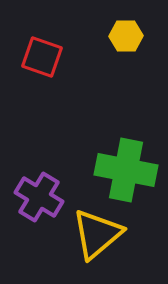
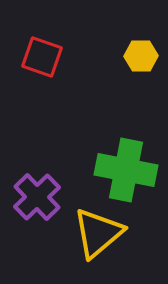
yellow hexagon: moved 15 px right, 20 px down
purple cross: moved 2 px left; rotated 15 degrees clockwise
yellow triangle: moved 1 px right, 1 px up
